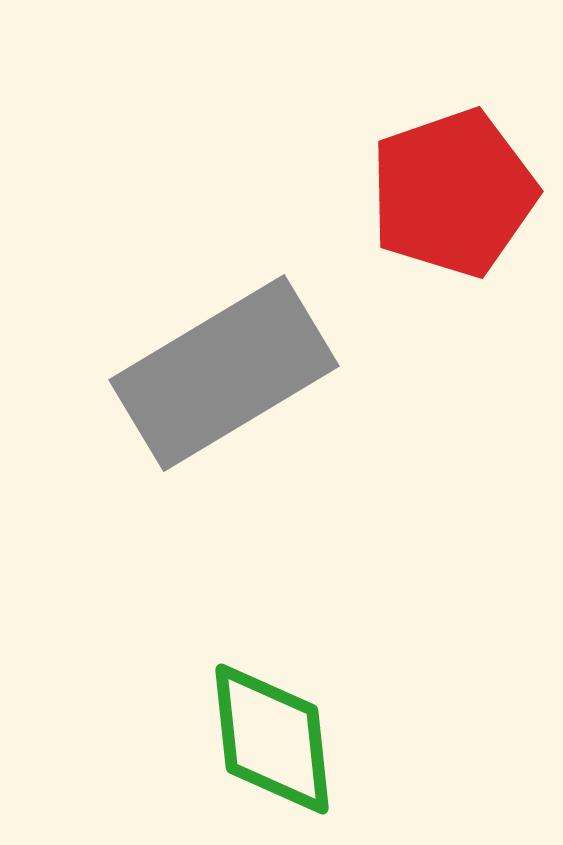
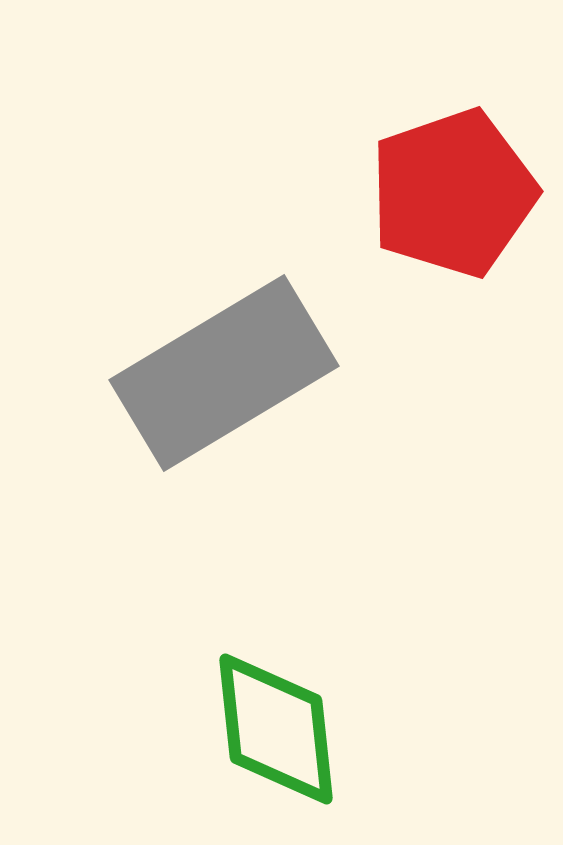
green diamond: moved 4 px right, 10 px up
